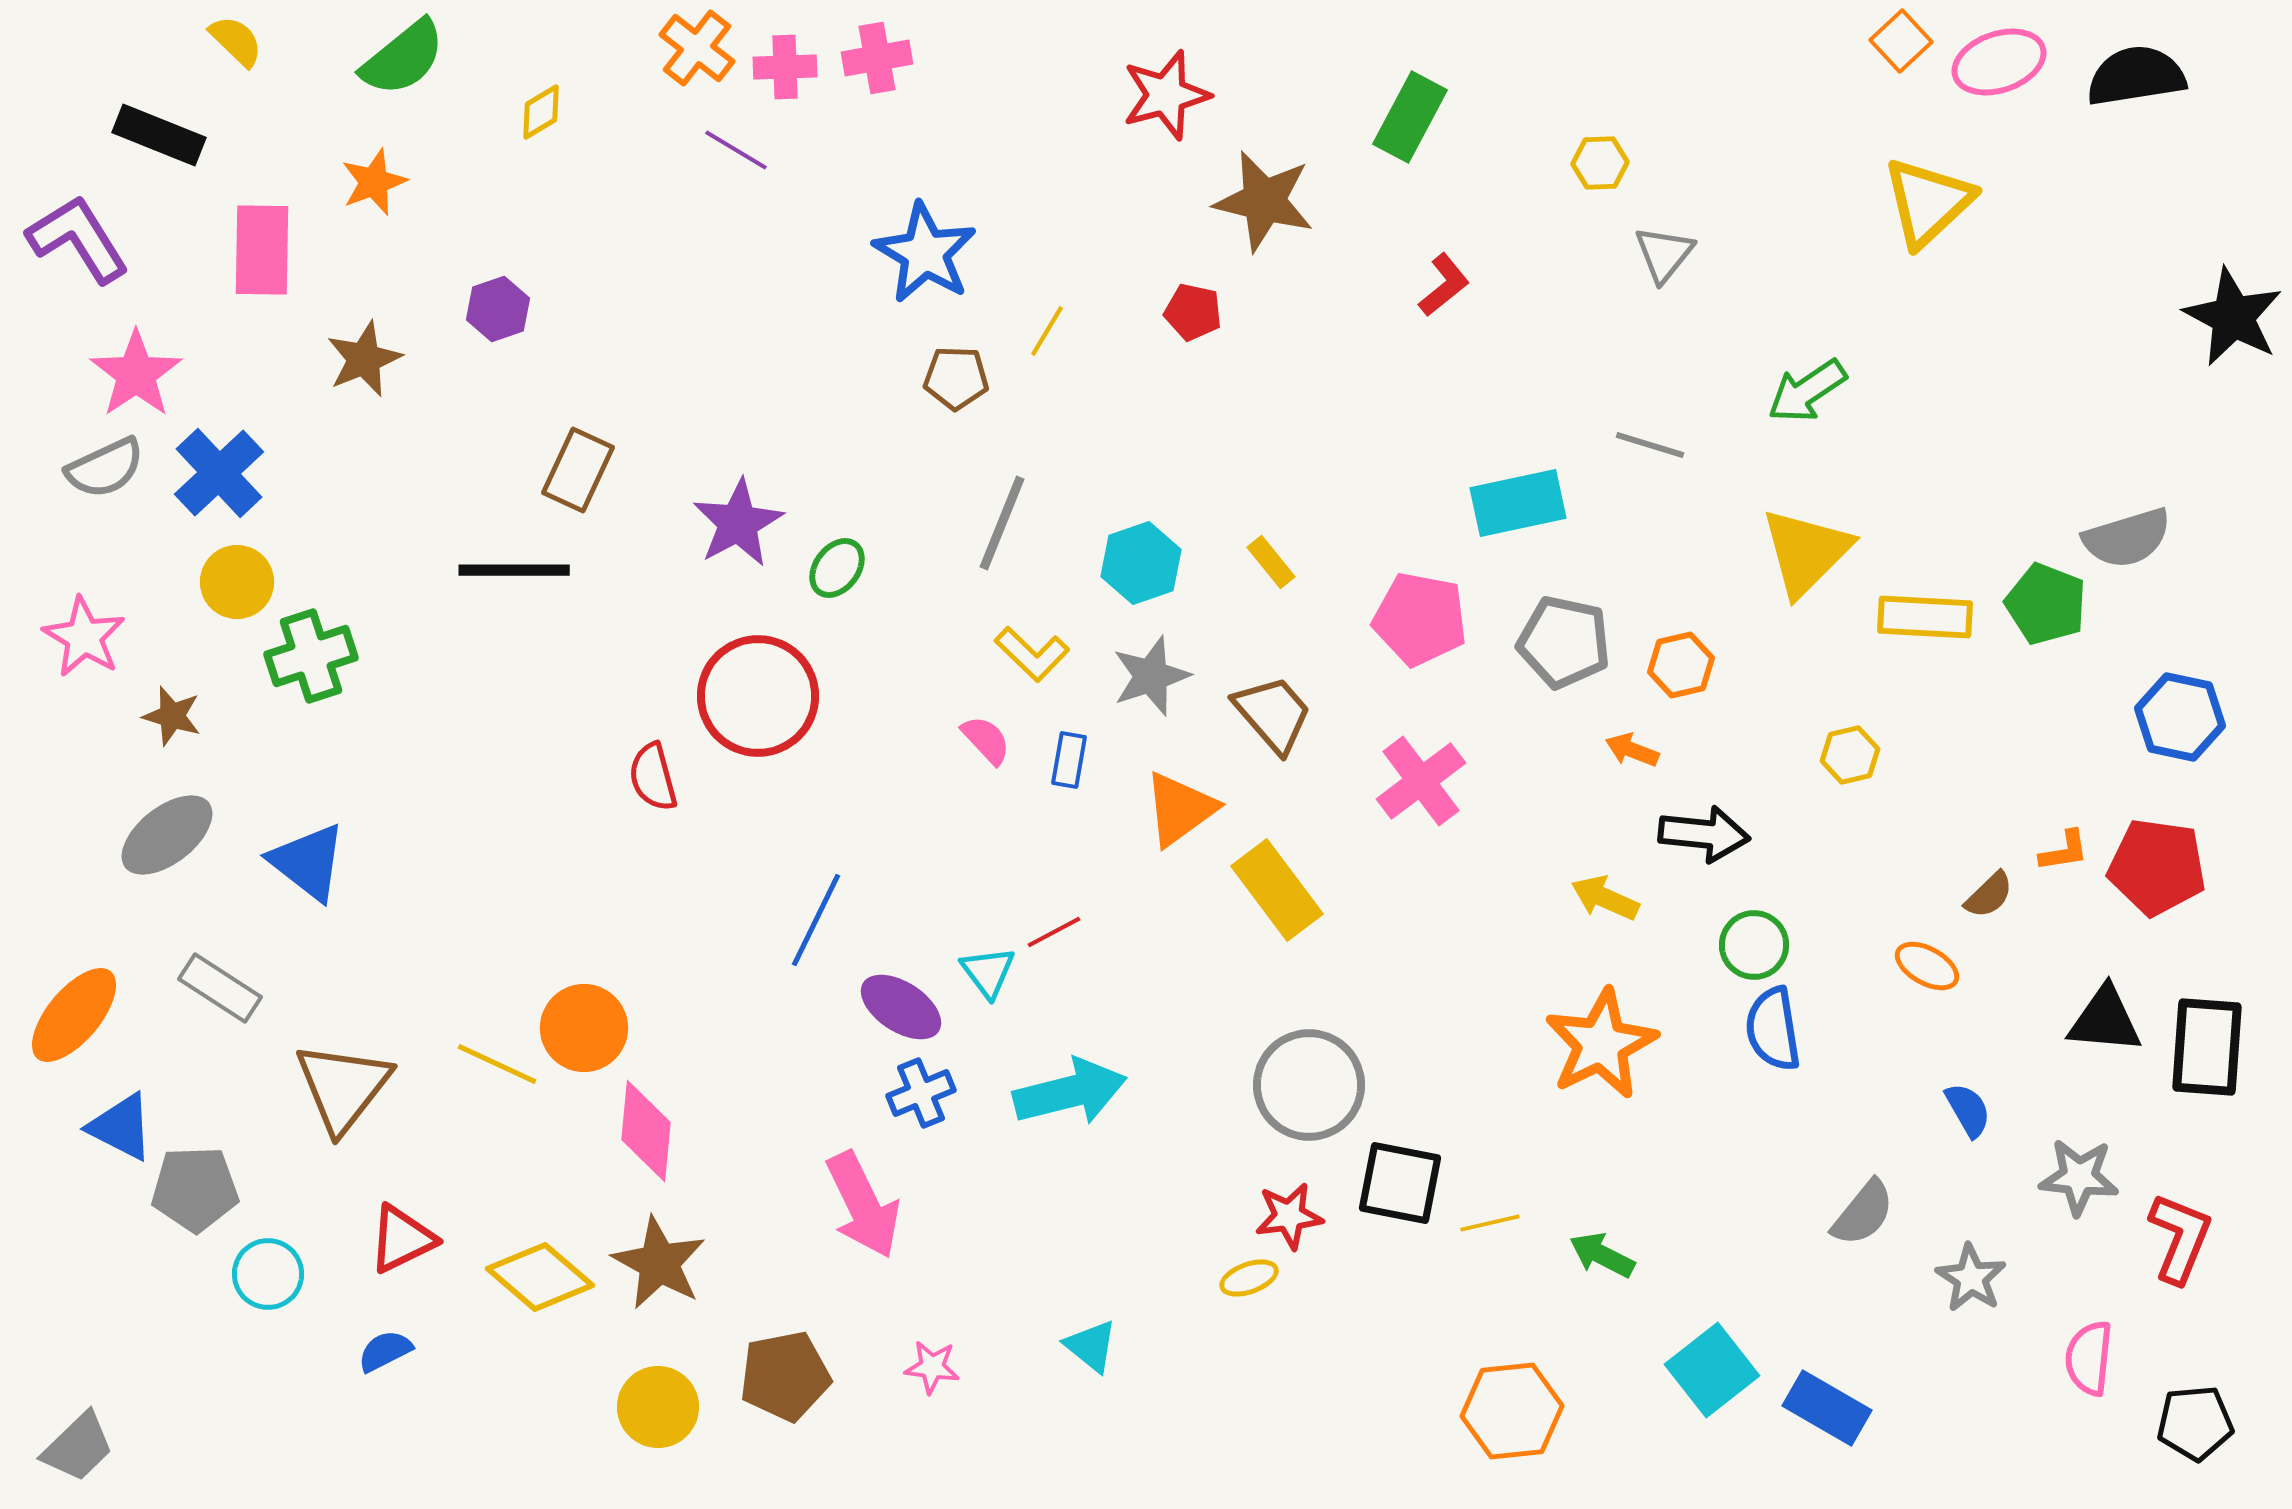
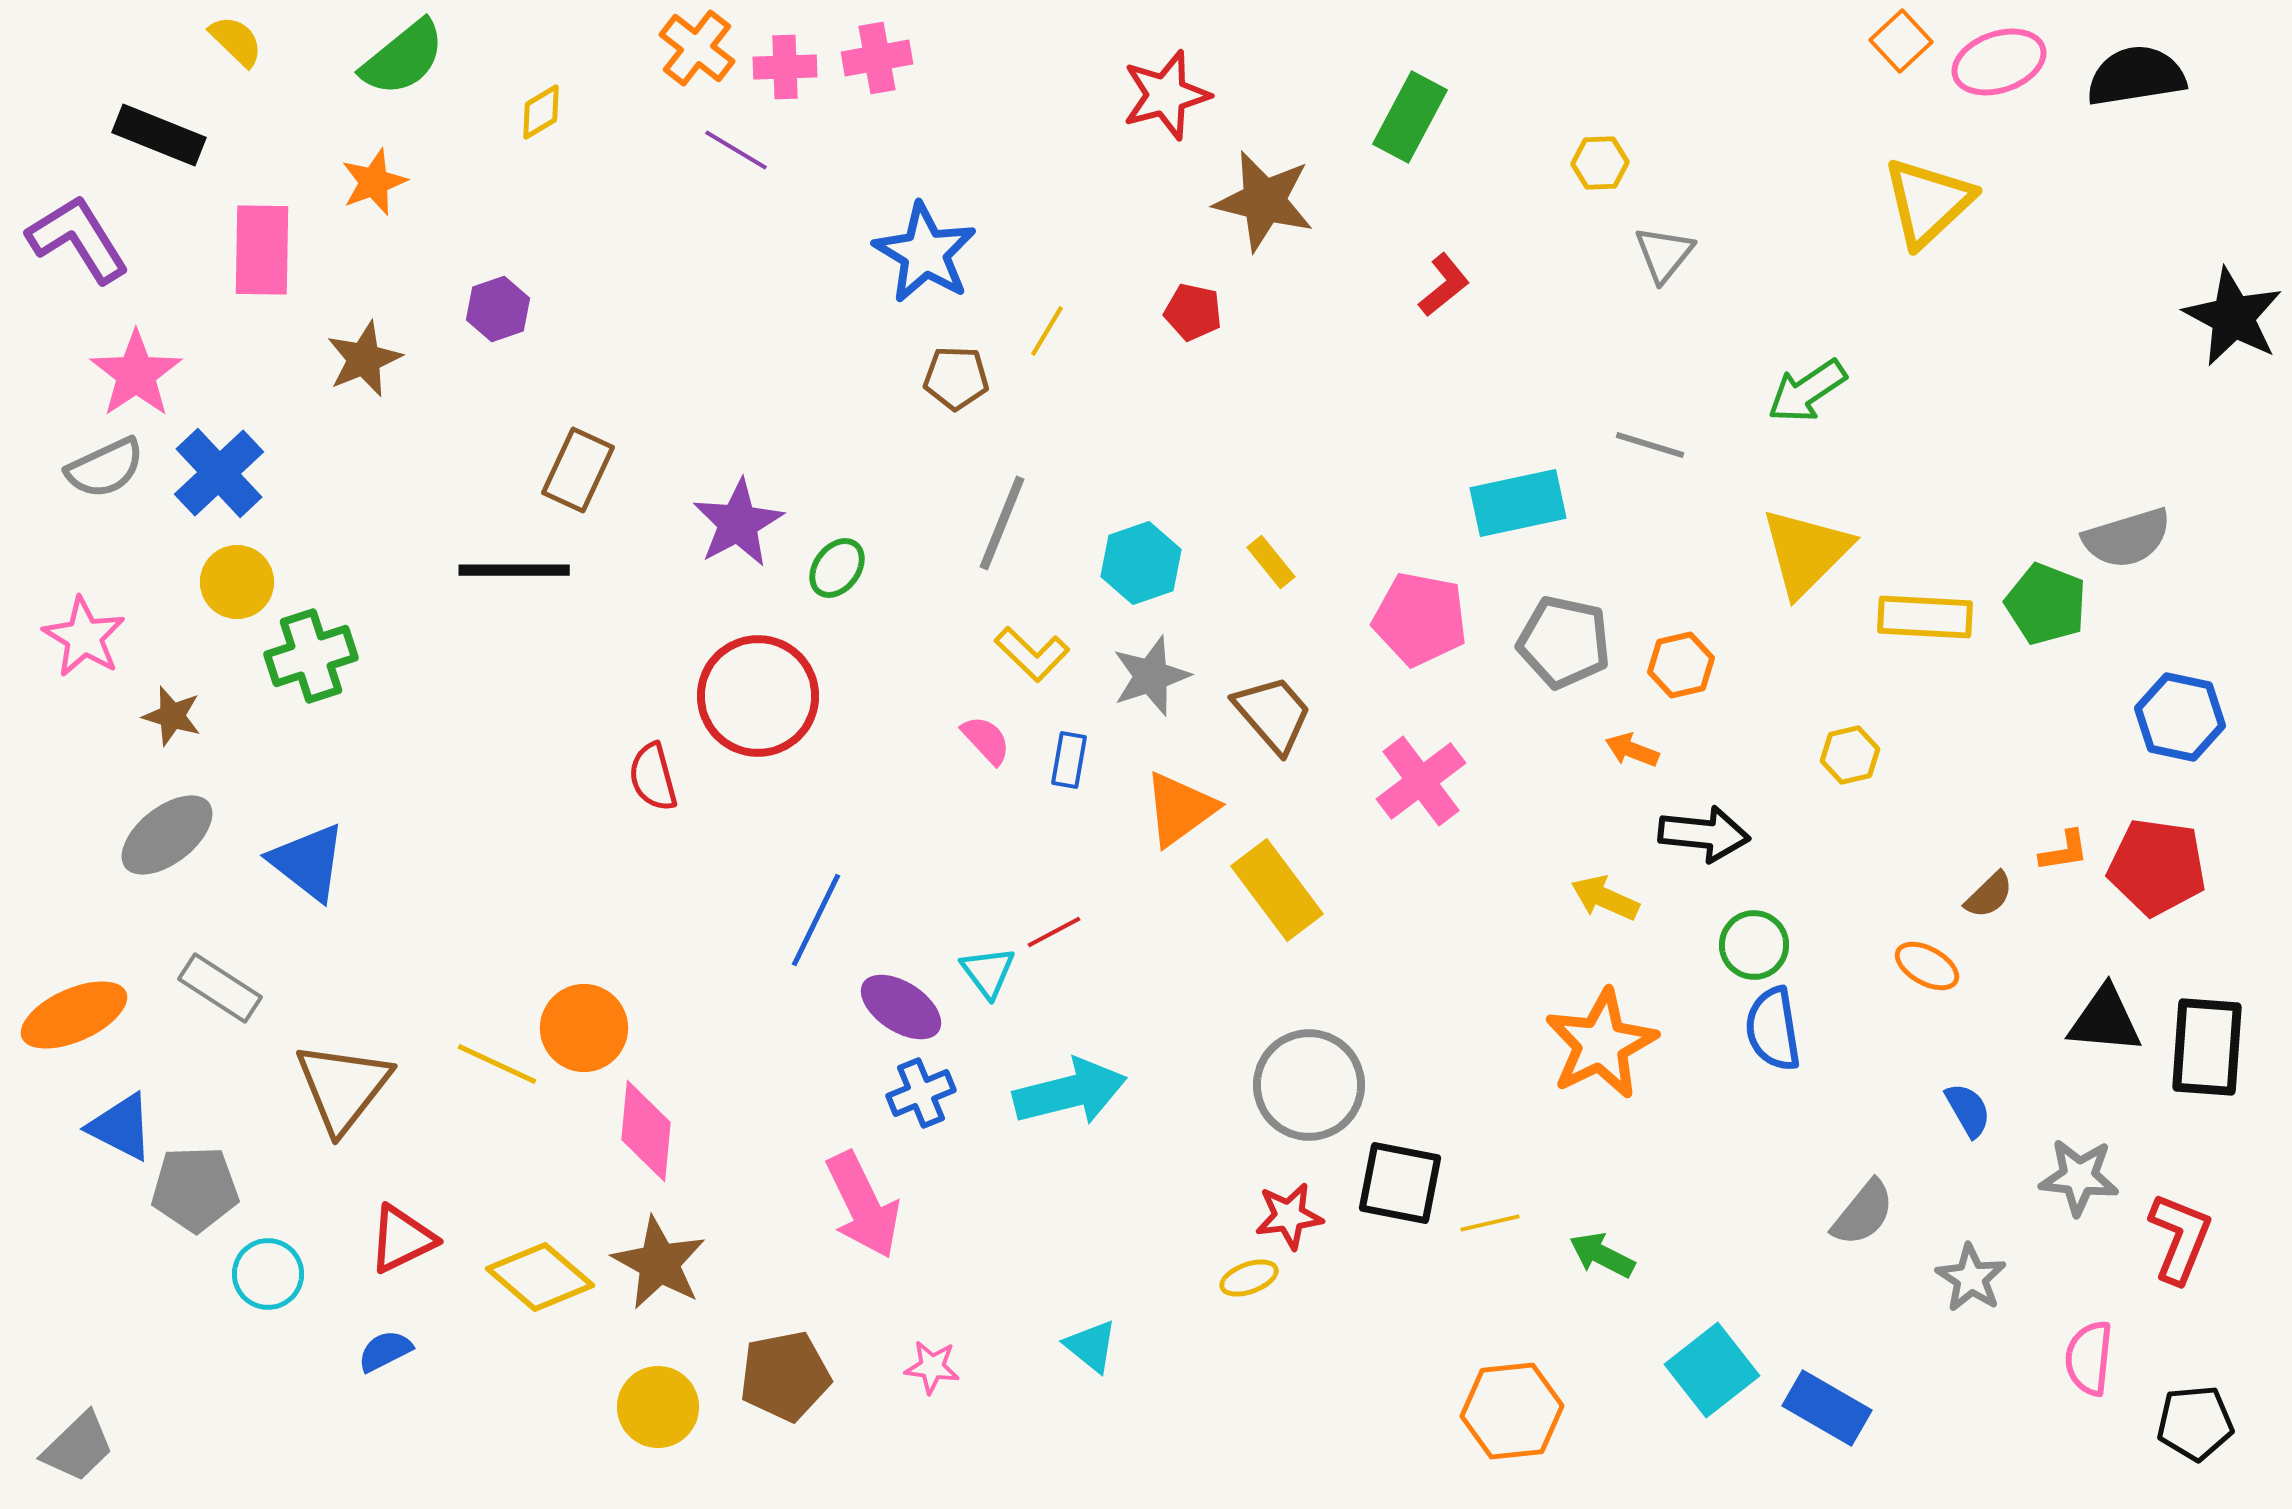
orange ellipse at (74, 1015): rotated 26 degrees clockwise
